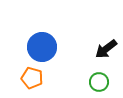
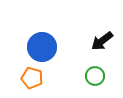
black arrow: moved 4 px left, 8 px up
green circle: moved 4 px left, 6 px up
